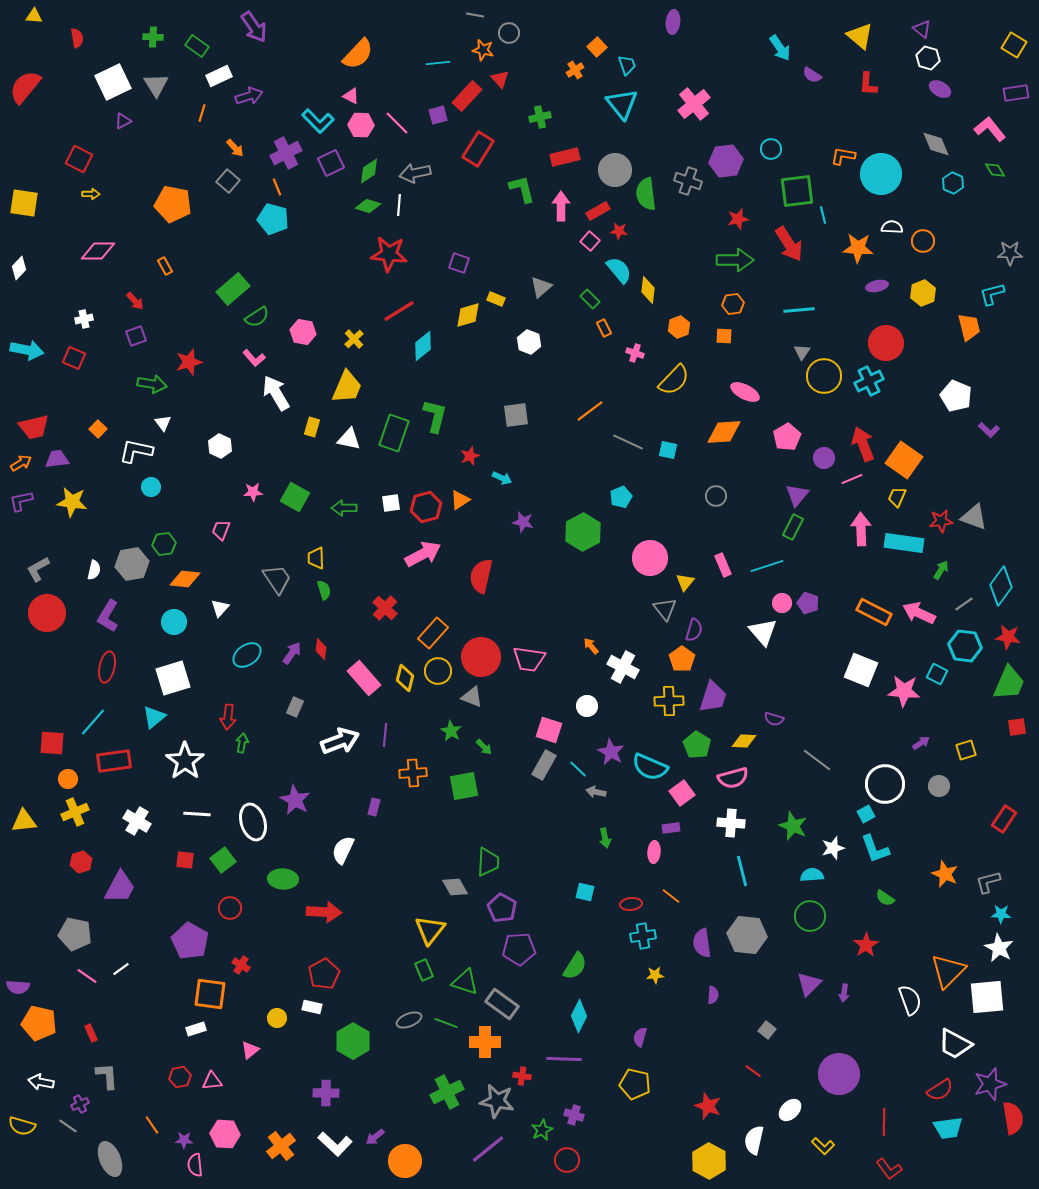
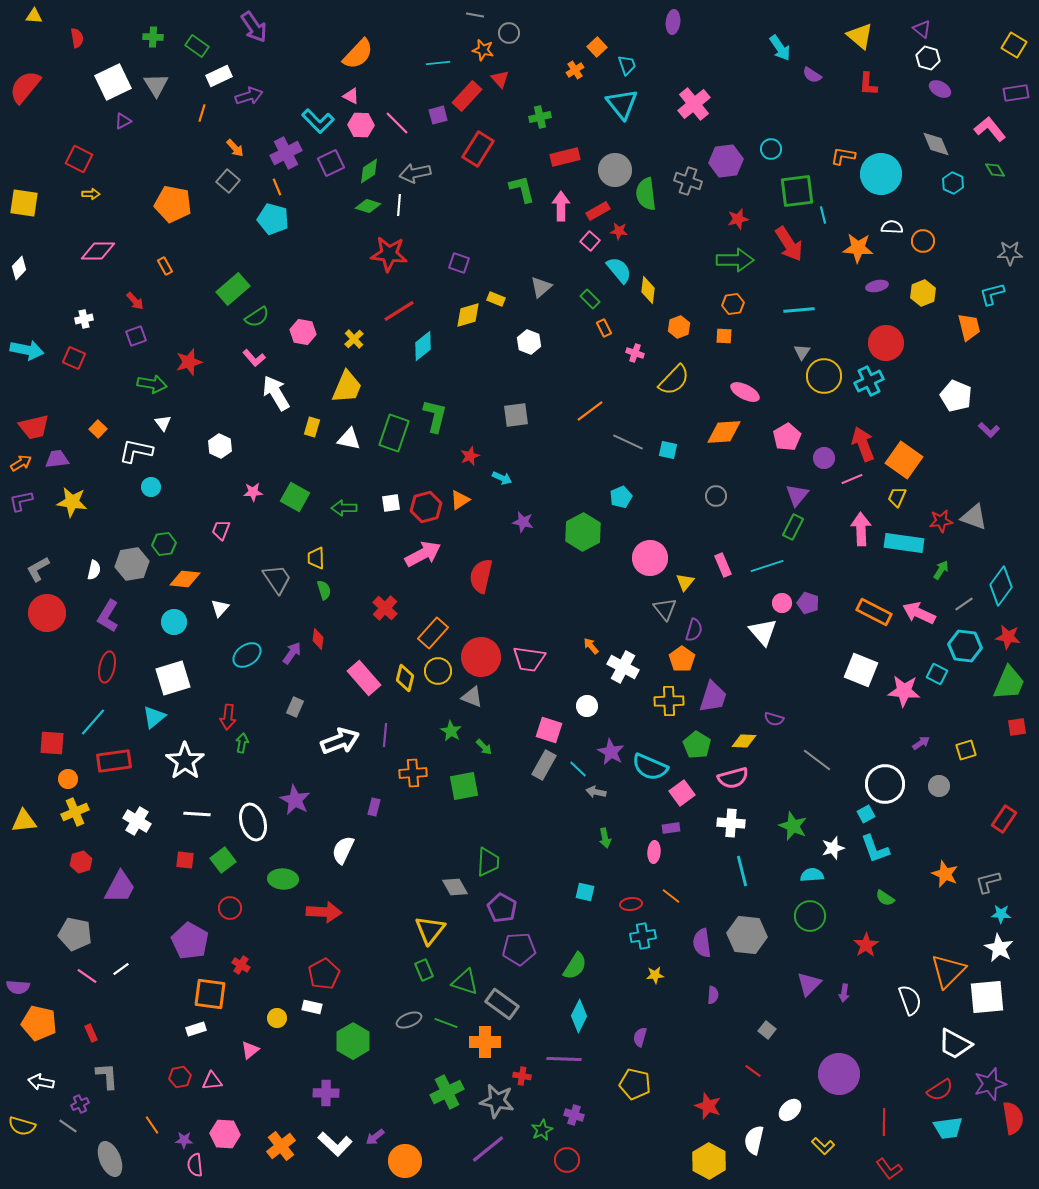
red diamond at (321, 649): moved 3 px left, 10 px up
